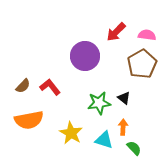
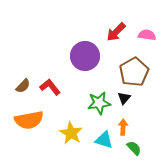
brown pentagon: moved 8 px left, 8 px down
black triangle: rotated 32 degrees clockwise
